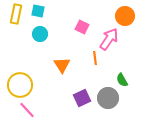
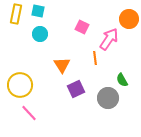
orange circle: moved 4 px right, 3 px down
purple square: moved 6 px left, 9 px up
pink line: moved 2 px right, 3 px down
